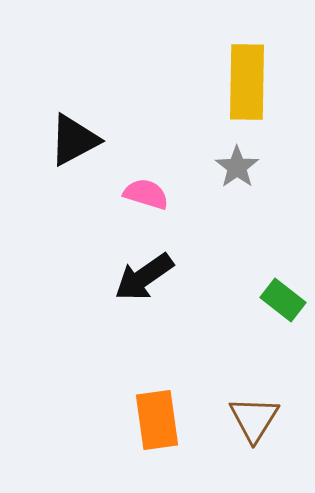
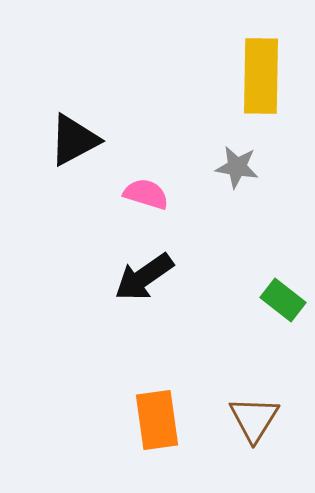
yellow rectangle: moved 14 px right, 6 px up
gray star: rotated 27 degrees counterclockwise
